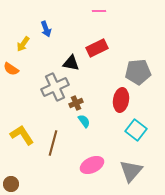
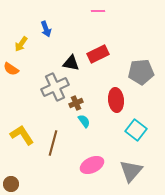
pink line: moved 1 px left
yellow arrow: moved 2 px left
red rectangle: moved 1 px right, 6 px down
gray pentagon: moved 3 px right
red ellipse: moved 5 px left; rotated 15 degrees counterclockwise
